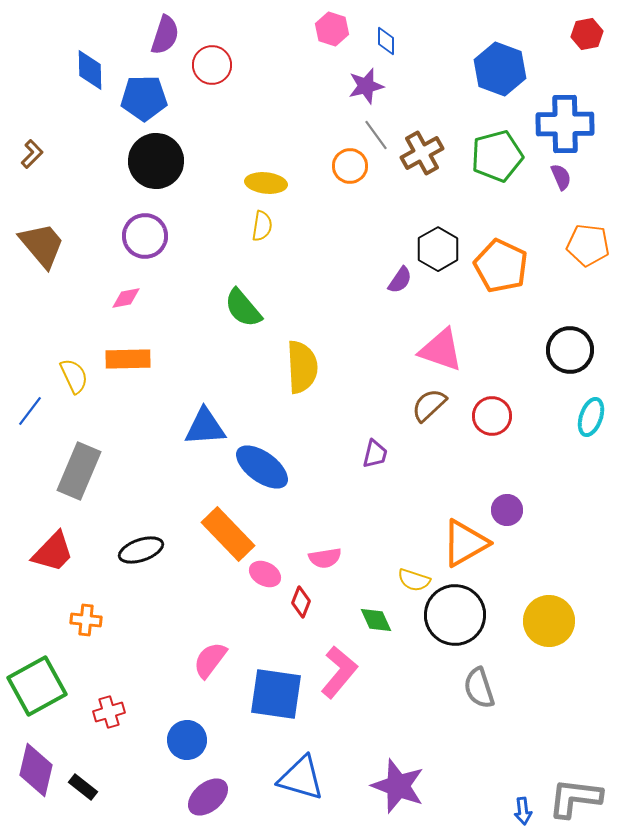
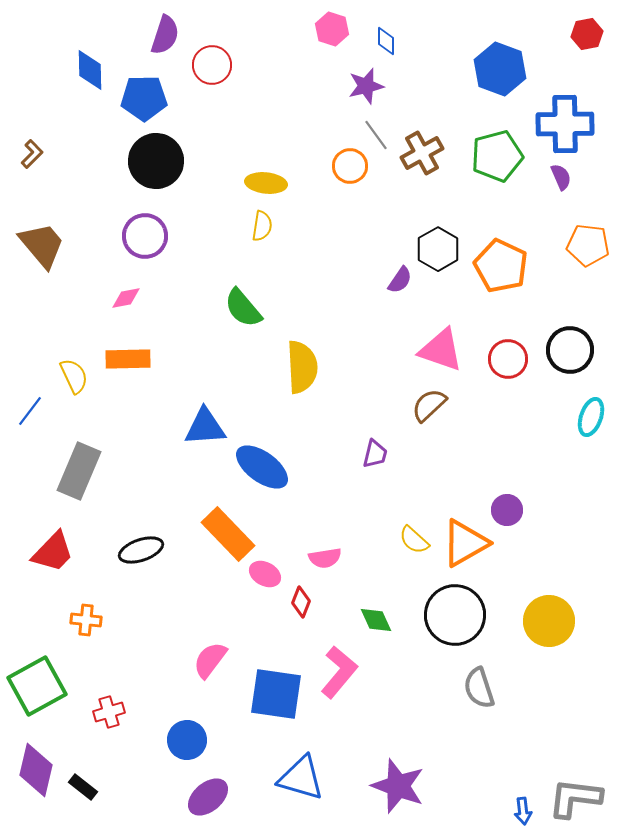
red circle at (492, 416): moved 16 px right, 57 px up
yellow semicircle at (414, 580): moved 40 px up; rotated 24 degrees clockwise
